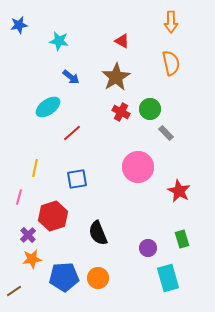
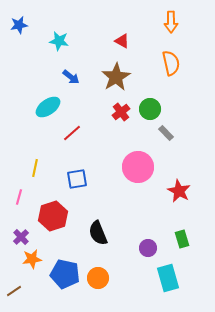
red cross: rotated 24 degrees clockwise
purple cross: moved 7 px left, 2 px down
blue pentagon: moved 1 px right, 3 px up; rotated 16 degrees clockwise
